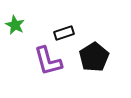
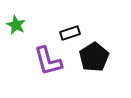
green star: moved 1 px right
black rectangle: moved 6 px right
